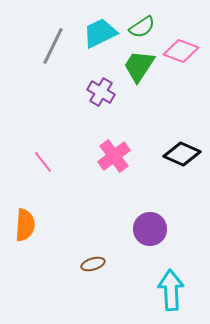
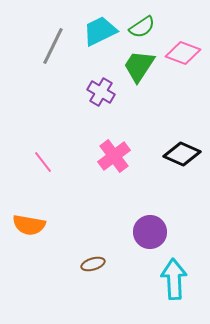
cyan trapezoid: moved 2 px up
pink diamond: moved 2 px right, 2 px down
orange semicircle: moved 4 px right; rotated 96 degrees clockwise
purple circle: moved 3 px down
cyan arrow: moved 3 px right, 11 px up
